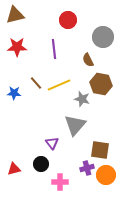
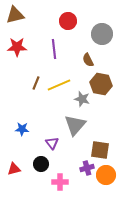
red circle: moved 1 px down
gray circle: moved 1 px left, 3 px up
brown line: rotated 64 degrees clockwise
blue star: moved 8 px right, 36 px down
